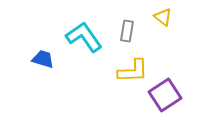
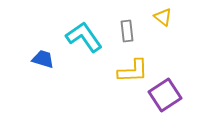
gray rectangle: rotated 15 degrees counterclockwise
